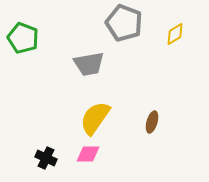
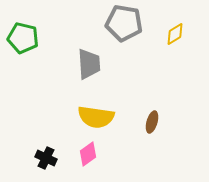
gray pentagon: rotated 12 degrees counterclockwise
green pentagon: rotated 8 degrees counterclockwise
gray trapezoid: rotated 84 degrees counterclockwise
yellow semicircle: moved 1 px right, 1 px up; rotated 117 degrees counterclockwise
pink diamond: rotated 35 degrees counterclockwise
